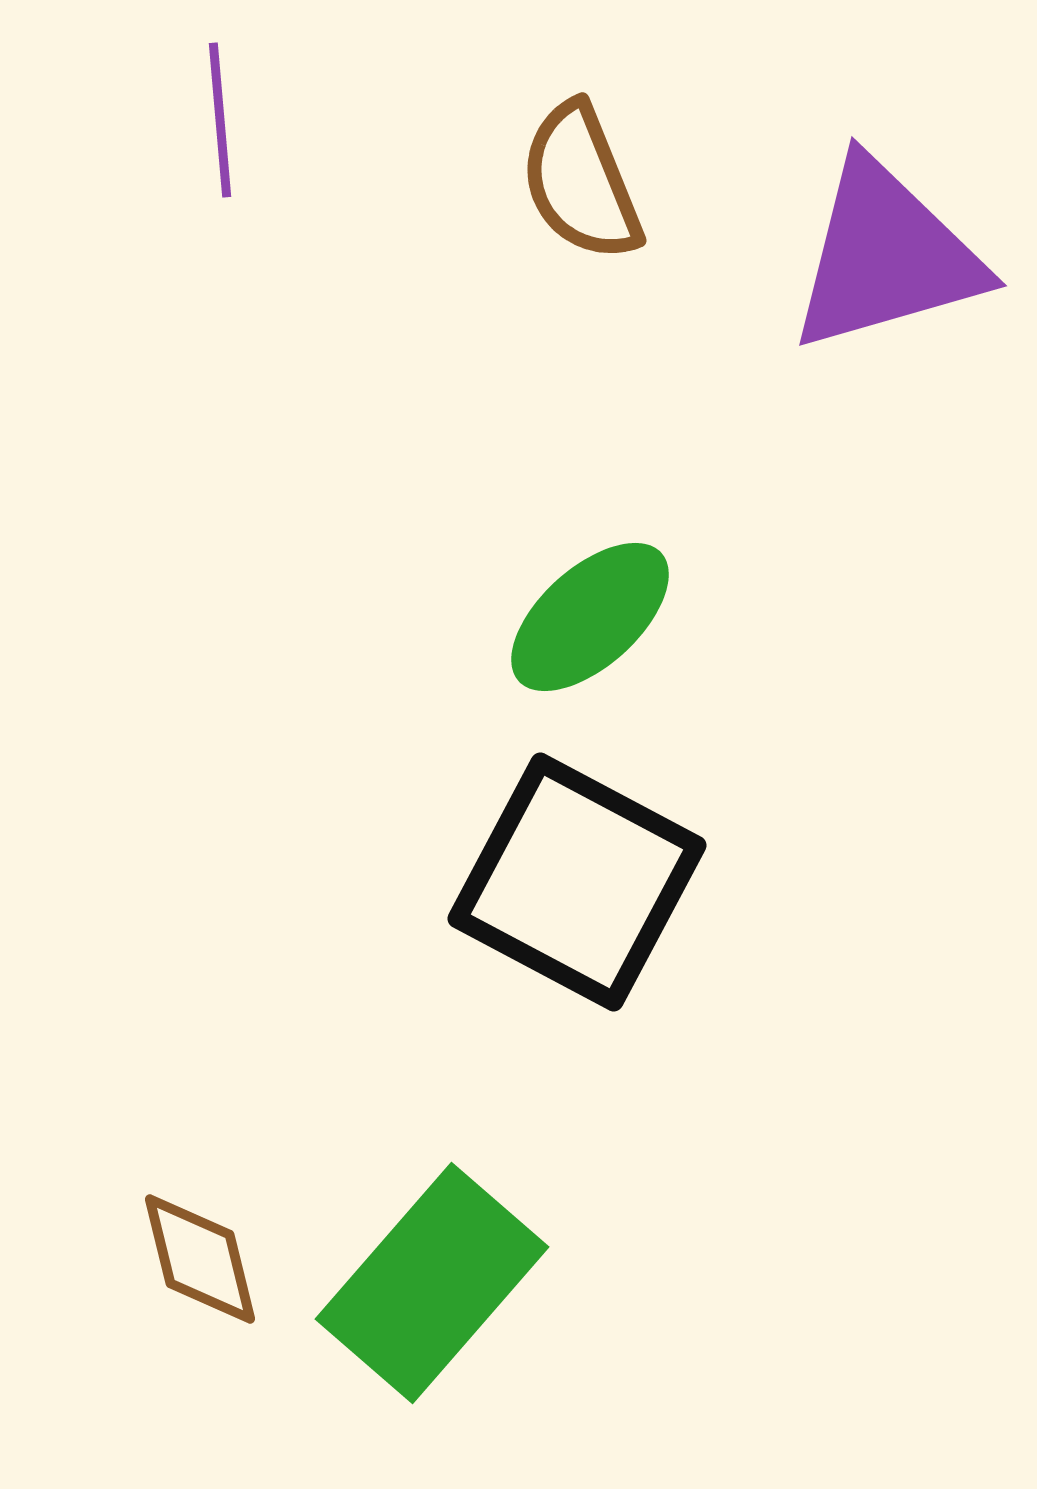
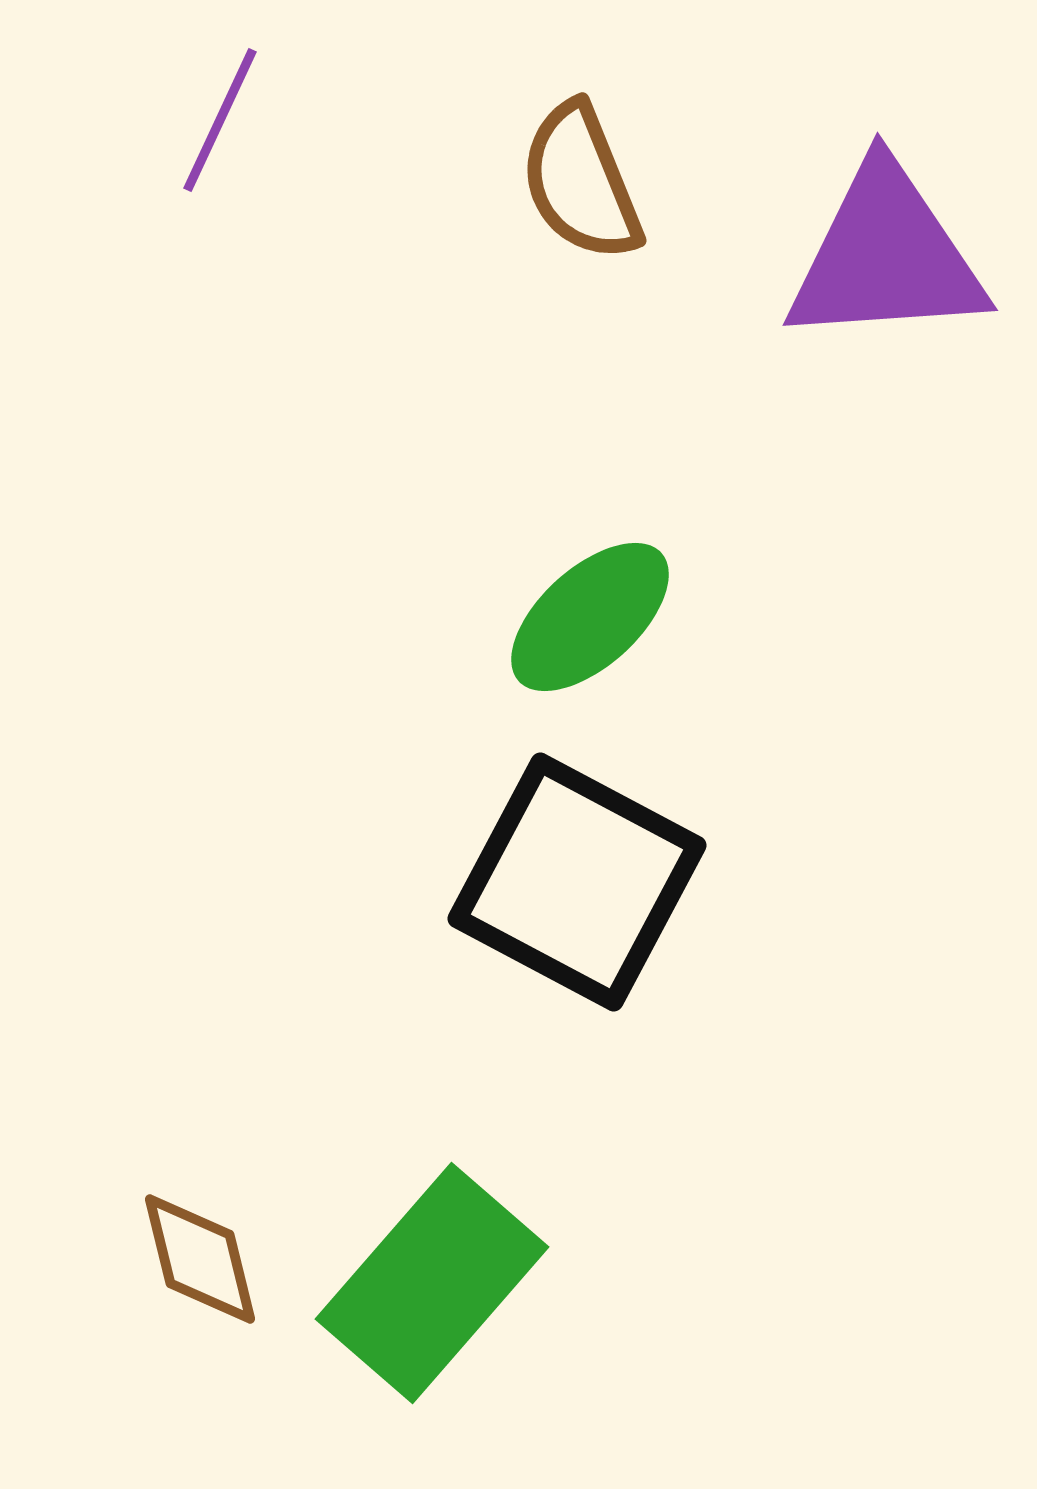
purple line: rotated 30 degrees clockwise
purple triangle: rotated 12 degrees clockwise
